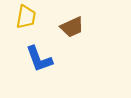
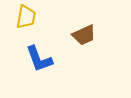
brown trapezoid: moved 12 px right, 8 px down
